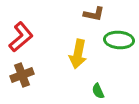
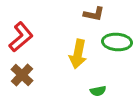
green ellipse: moved 2 px left, 2 px down
brown cross: rotated 25 degrees counterclockwise
green semicircle: rotated 77 degrees counterclockwise
